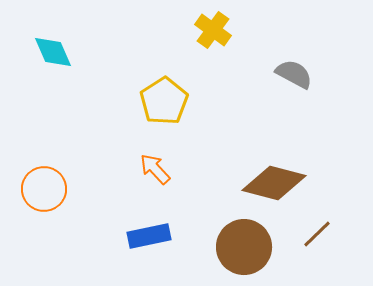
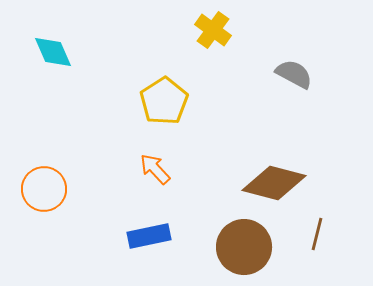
brown line: rotated 32 degrees counterclockwise
